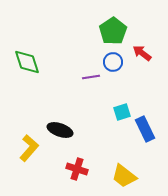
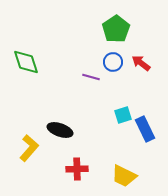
green pentagon: moved 3 px right, 2 px up
red arrow: moved 1 px left, 10 px down
green diamond: moved 1 px left
purple line: rotated 24 degrees clockwise
cyan square: moved 1 px right, 3 px down
red cross: rotated 20 degrees counterclockwise
yellow trapezoid: rotated 12 degrees counterclockwise
